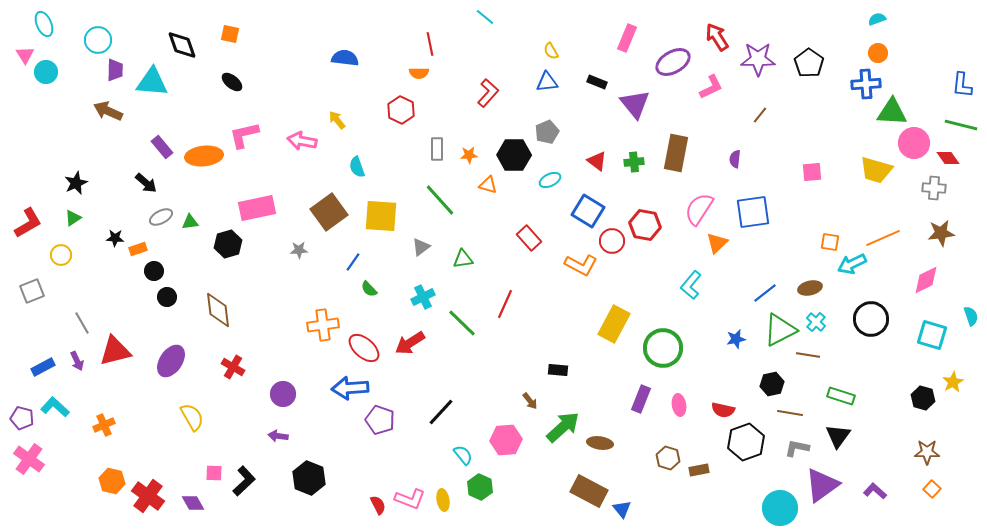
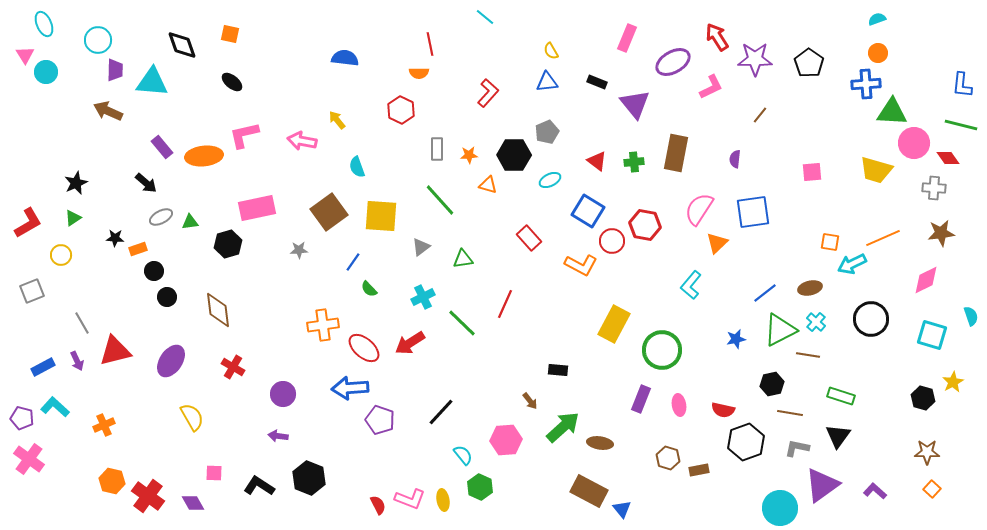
purple star at (758, 59): moved 3 px left
green circle at (663, 348): moved 1 px left, 2 px down
black L-shape at (244, 481): moved 15 px right, 5 px down; rotated 104 degrees counterclockwise
